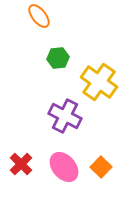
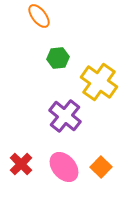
purple cross: rotated 12 degrees clockwise
